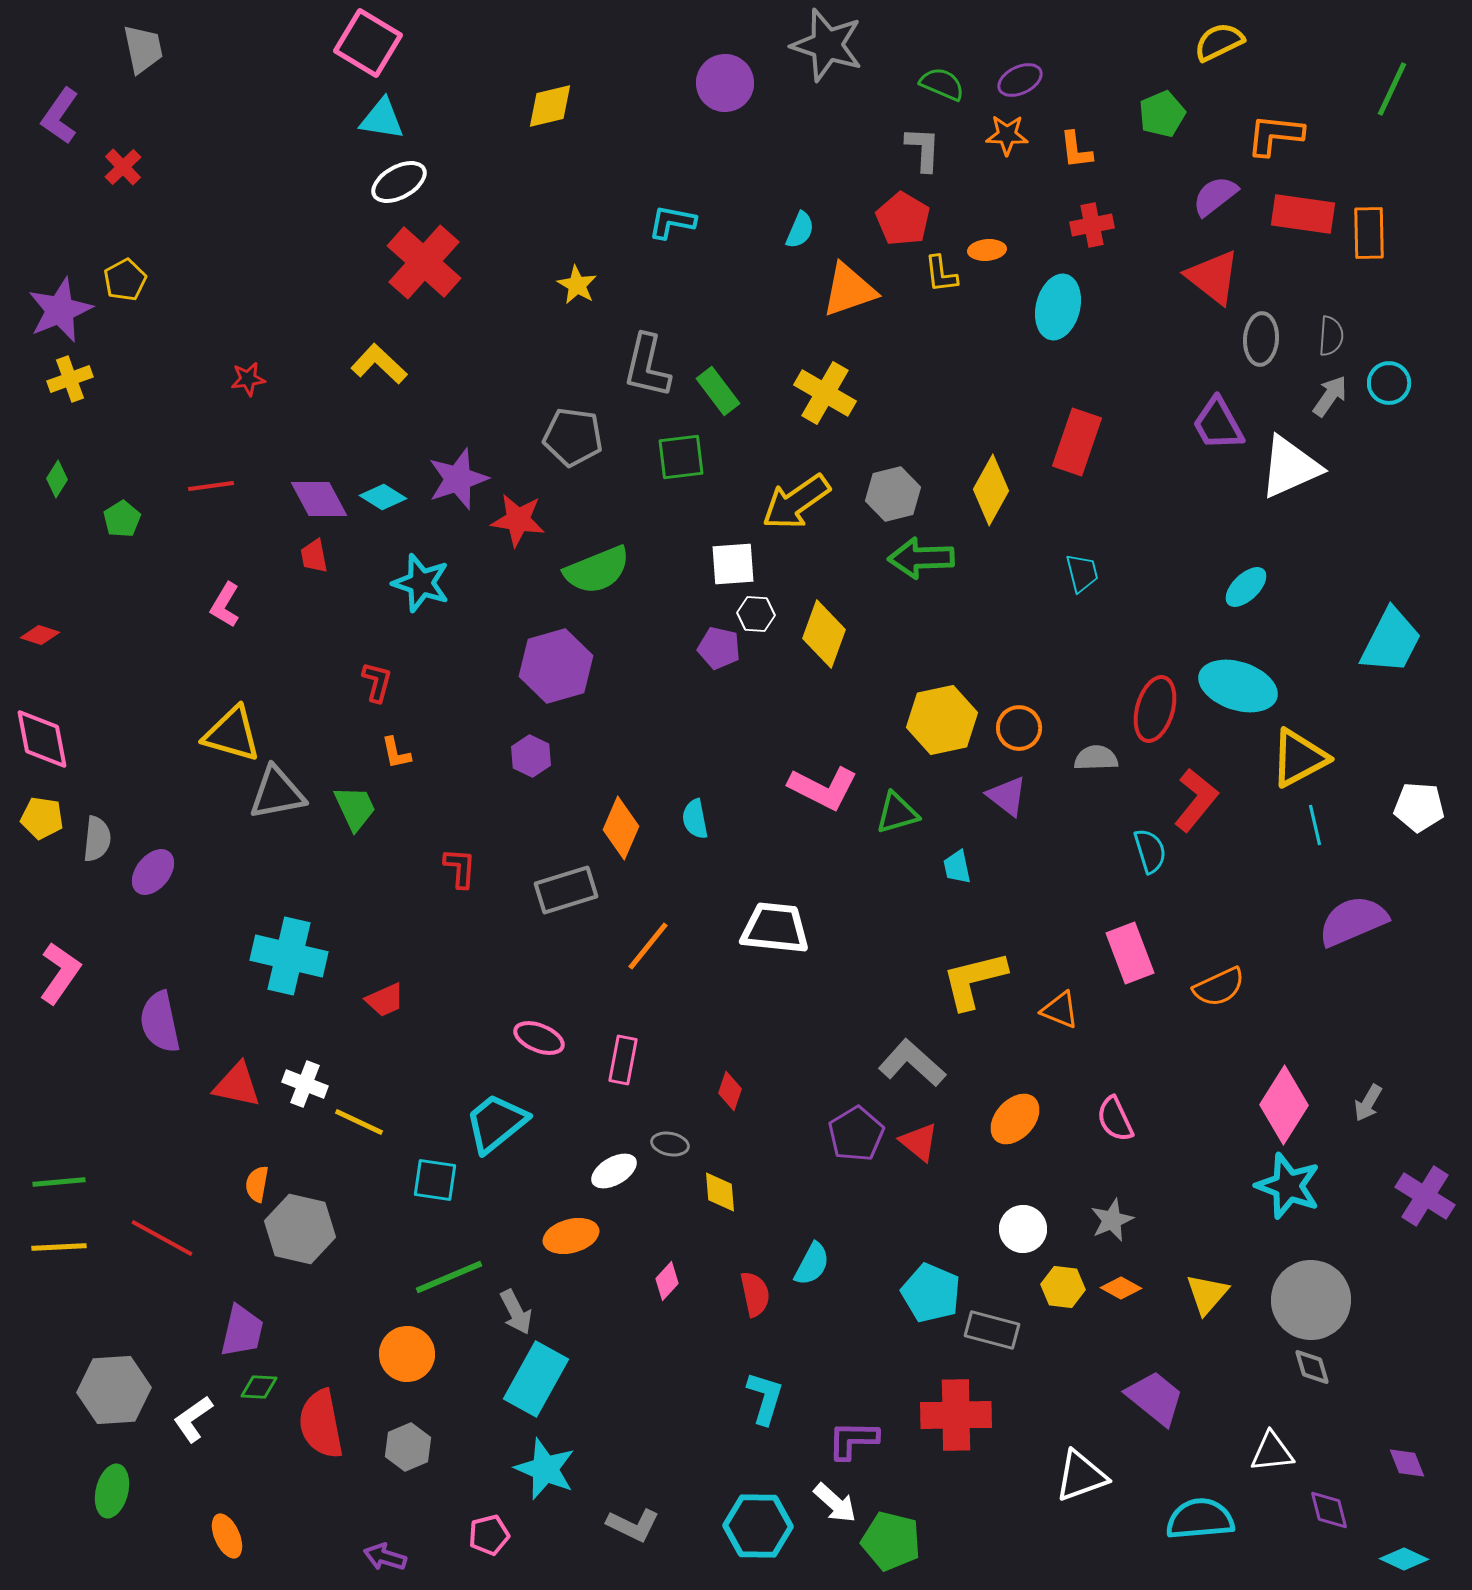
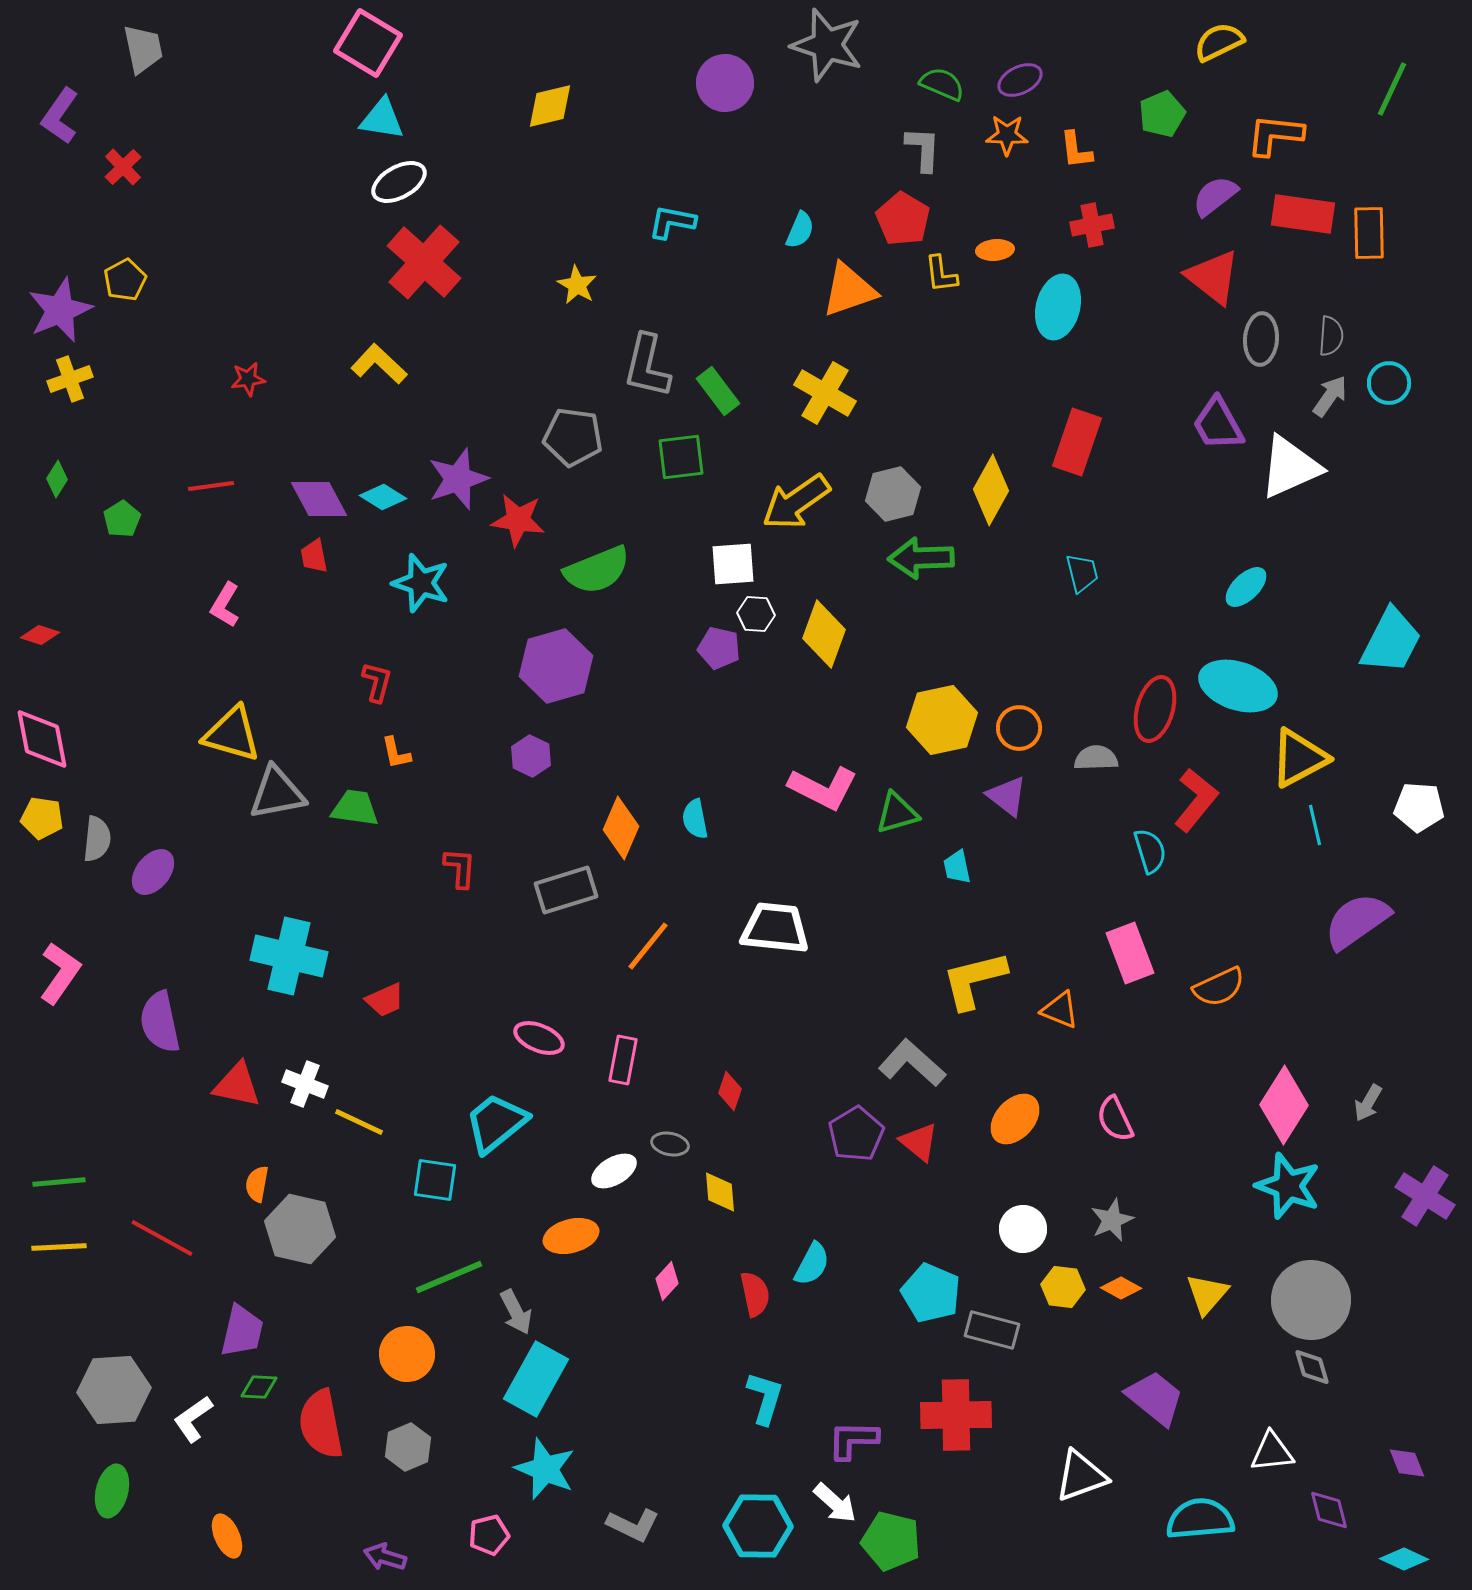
orange ellipse at (987, 250): moved 8 px right
green trapezoid at (355, 808): rotated 57 degrees counterclockwise
purple semicircle at (1353, 921): moved 4 px right; rotated 12 degrees counterclockwise
